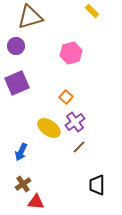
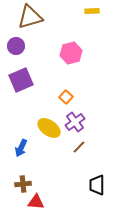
yellow rectangle: rotated 48 degrees counterclockwise
purple square: moved 4 px right, 3 px up
blue arrow: moved 4 px up
brown cross: rotated 28 degrees clockwise
